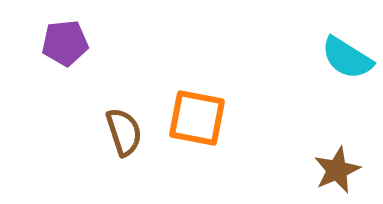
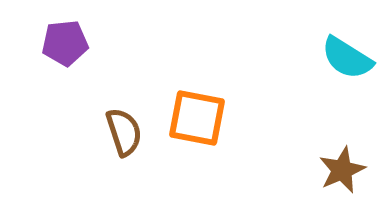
brown star: moved 5 px right
